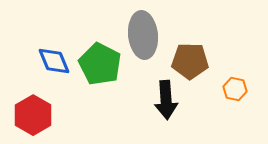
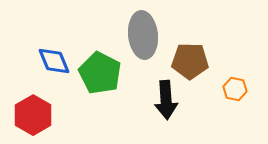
green pentagon: moved 9 px down
